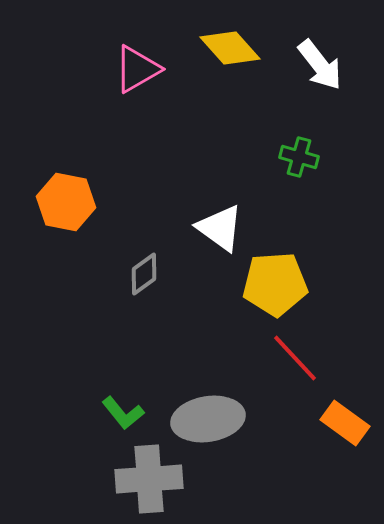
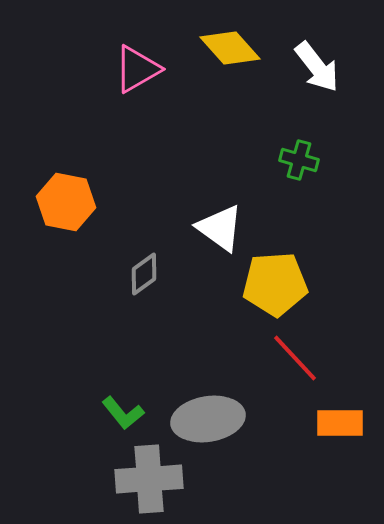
white arrow: moved 3 px left, 2 px down
green cross: moved 3 px down
orange rectangle: moved 5 px left; rotated 36 degrees counterclockwise
